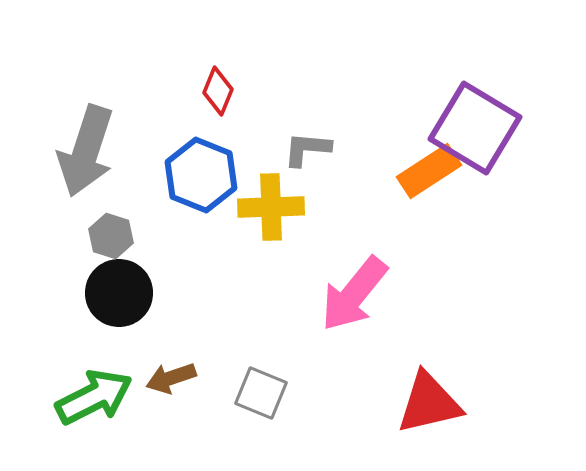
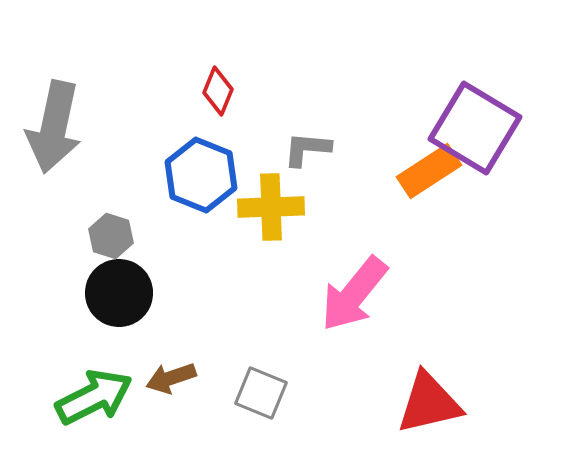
gray arrow: moved 32 px left, 24 px up; rotated 6 degrees counterclockwise
